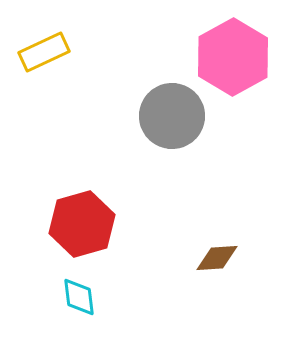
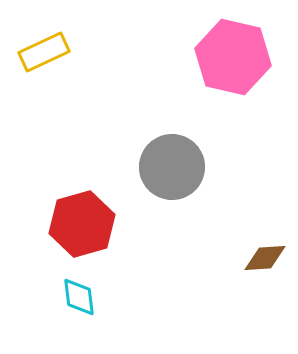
pink hexagon: rotated 18 degrees counterclockwise
gray circle: moved 51 px down
brown diamond: moved 48 px right
